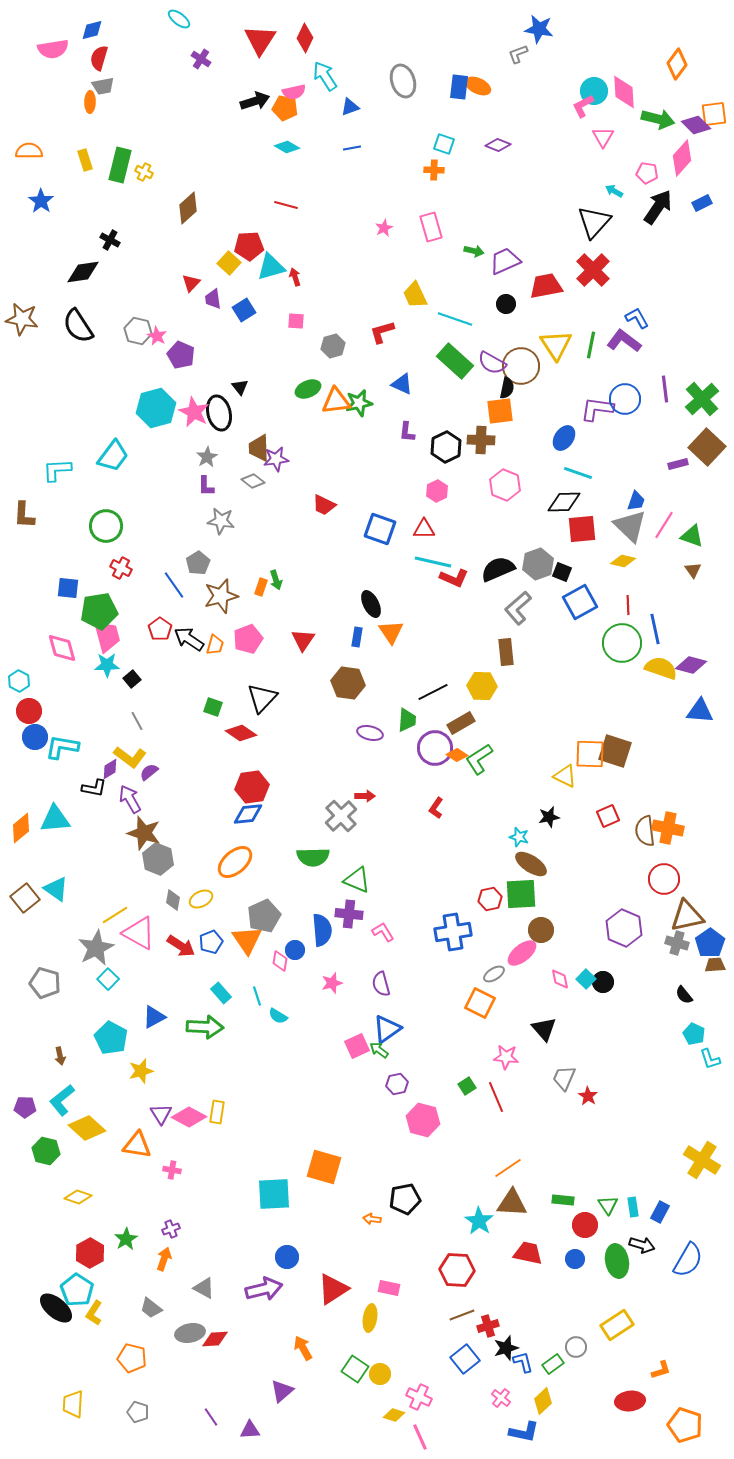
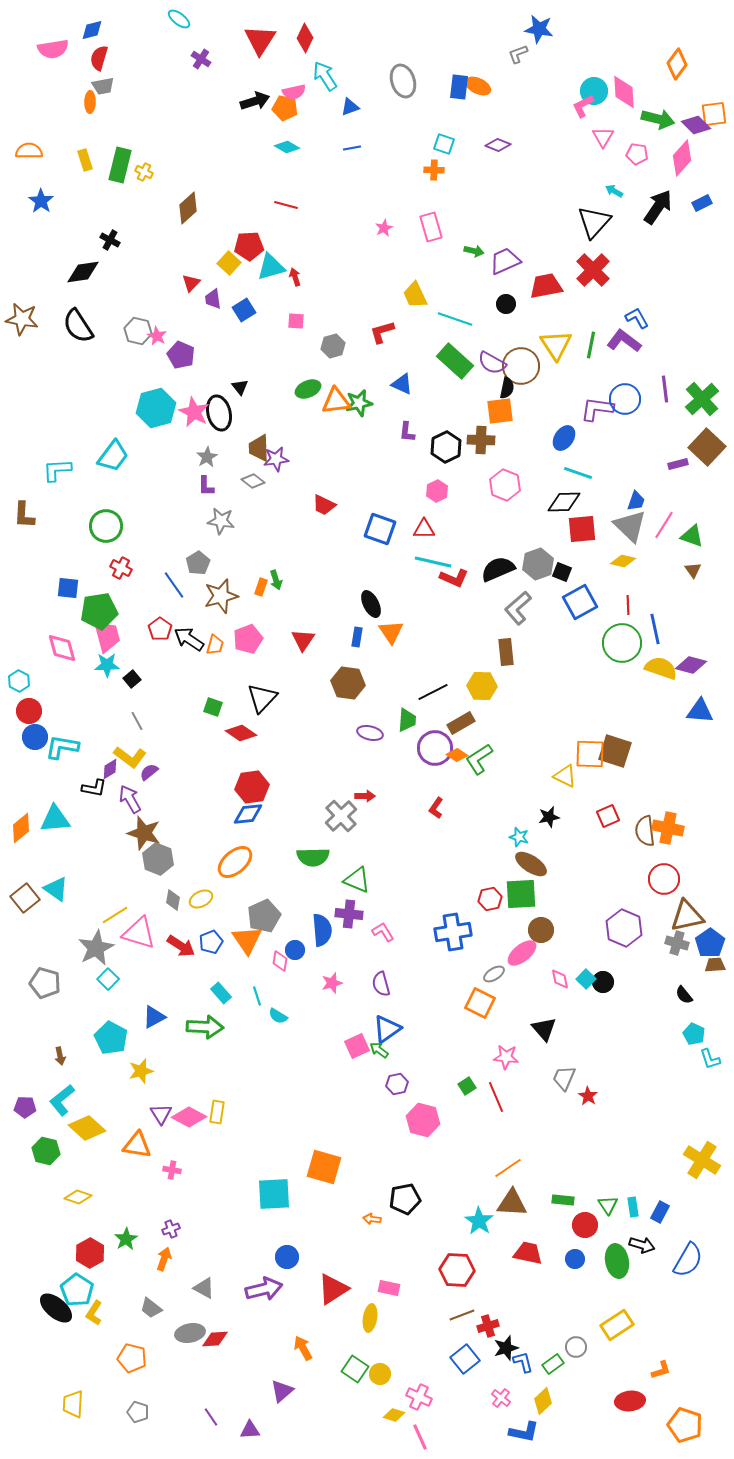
pink pentagon at (647, 173): moved 10 px left, 19 px up
pink triangle at (139, 933): rotated 12 degrees counterclockwise
